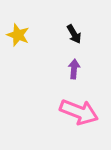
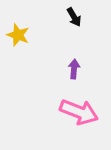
black arrow: moved 17 px up
